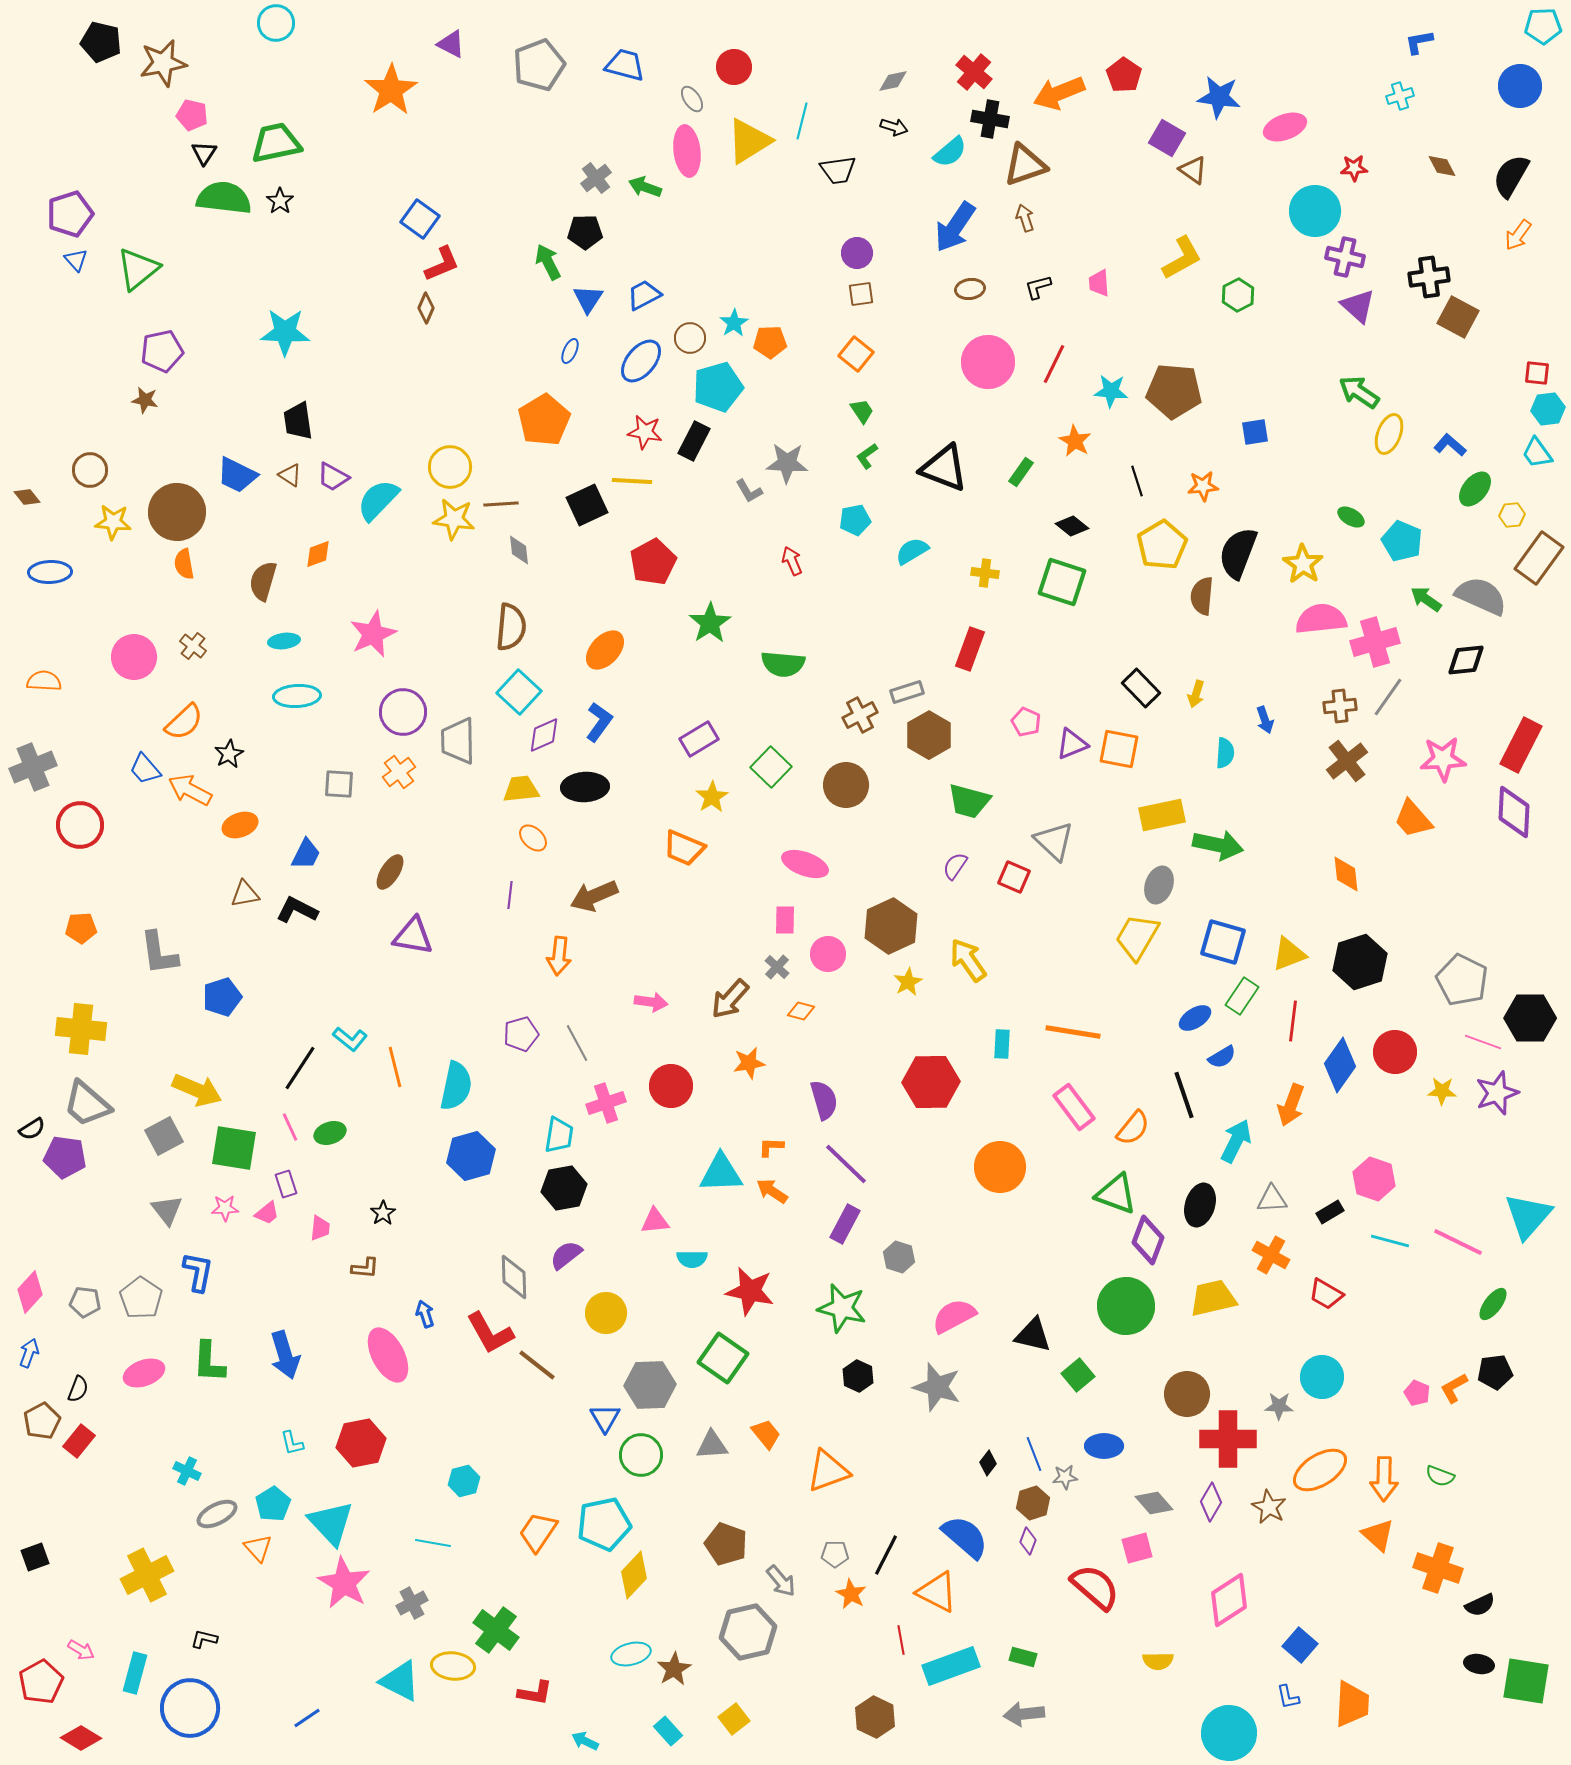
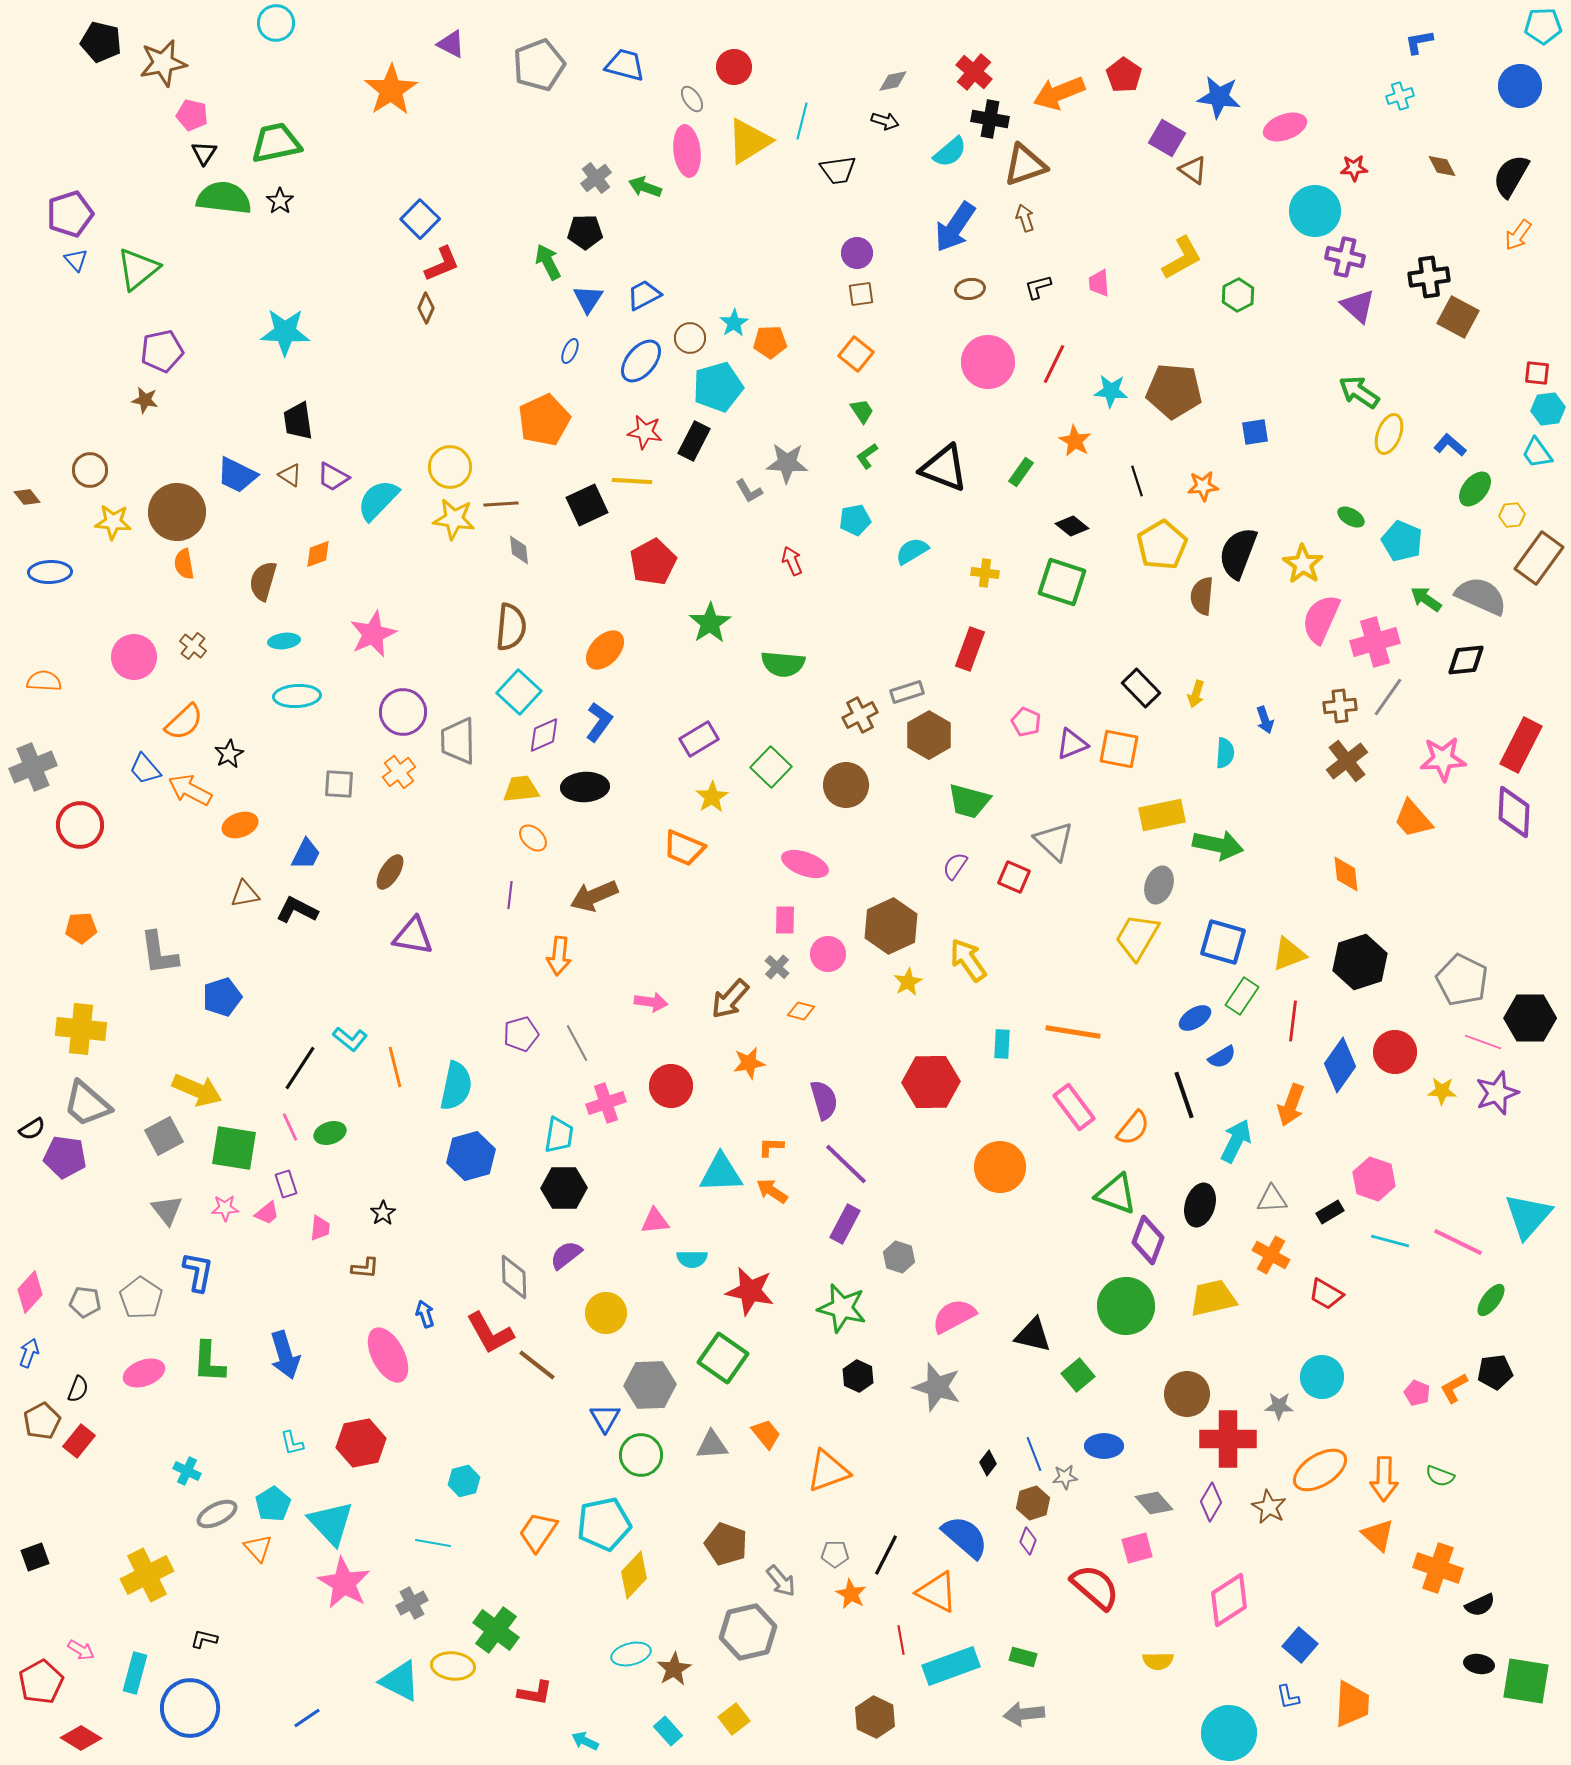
black arrow at (894, 127): moved 9 px left, 6 px up
blue square at (420, 219): rotated 9 degrees clockwise
orange pentagon at (544, 420): rotated 6 degrees clockwise
pink semicircle at (1321, 619): rotated 60 degrees counterclockwise
black hexagon at (564, 1188): rotated 9 degrees clockwise
green ellipse at (1493, 1304): moved 2 px left, 4 px up
